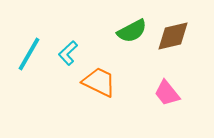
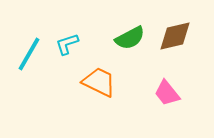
green semicircle: moved 2 px left, 7 px down
brown diamond: moved 2 px right
cyan L-shape: moved 1 px left, 9 px up; rotated 25 degrees clockwise
